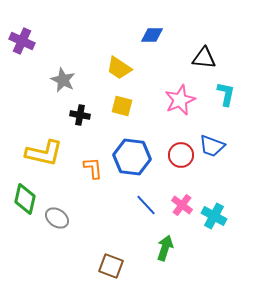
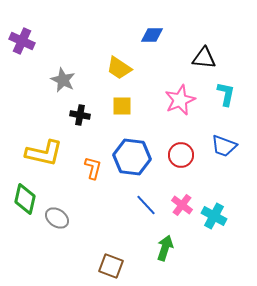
yellow square: rotated 15 degrees counterclockwise
blue trapezoid: moved 12 px right
orange L-shape: rotated 20 degrees clockwise
